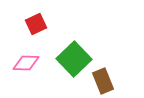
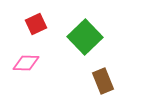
green square: moved 11 px right, 22 px up
